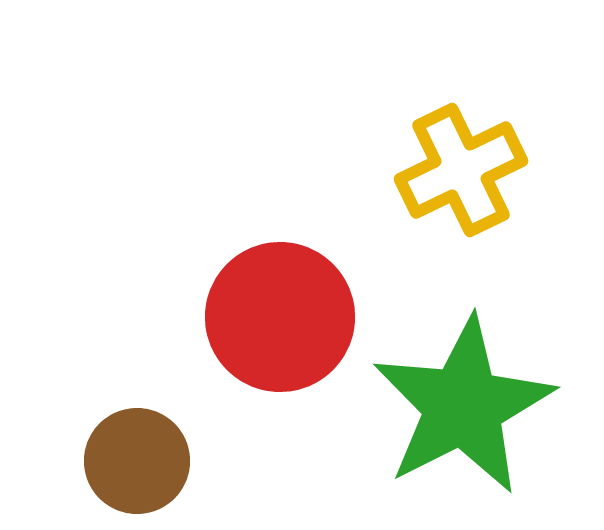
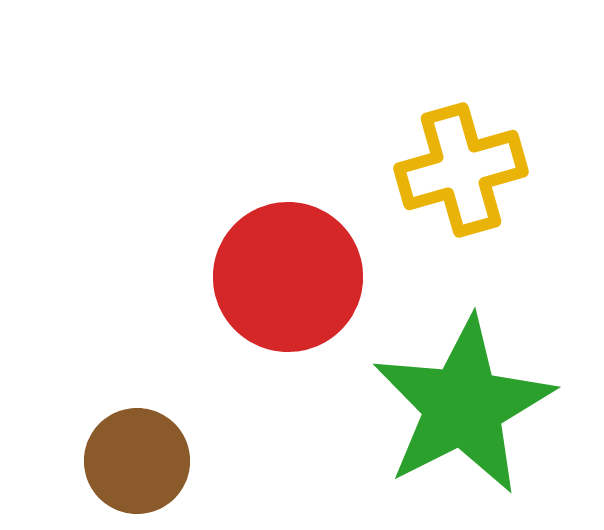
yellow cross: rotated 10 degrees clockwise
red circle: moved 8 px right, 40 px up
